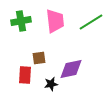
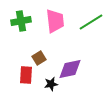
brown square: rotated 24 degrees counterclockwise
purple diamond: moved 1 px left
red rectangle: moved 1 px right
